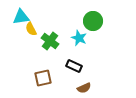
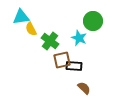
black rectangle: rotated 21 degrees counterclockwise
brown square: moved 19 px right, 18 px up
brown semicircle: rotated 112 degrees counterclockwise
